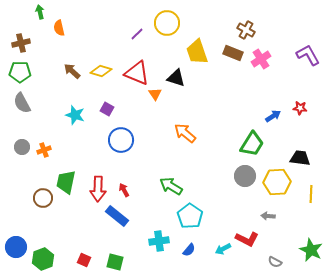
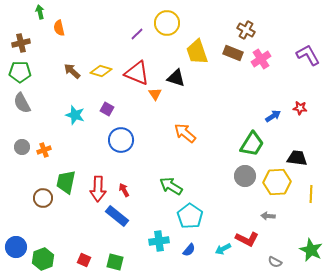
black trapezoid at (300, 158): moved 3 px left
